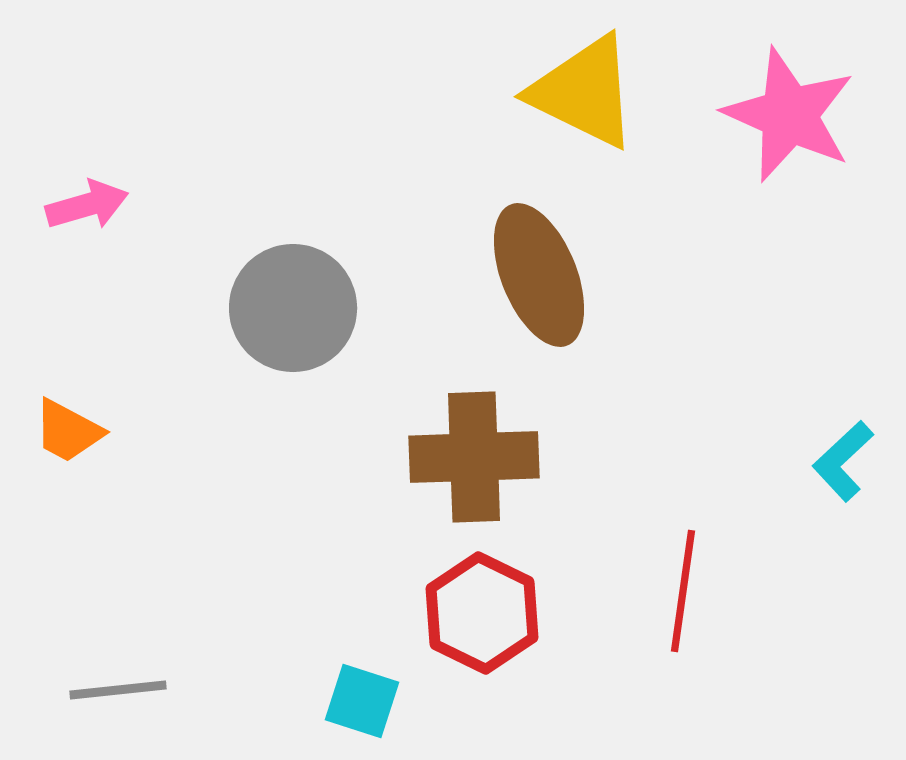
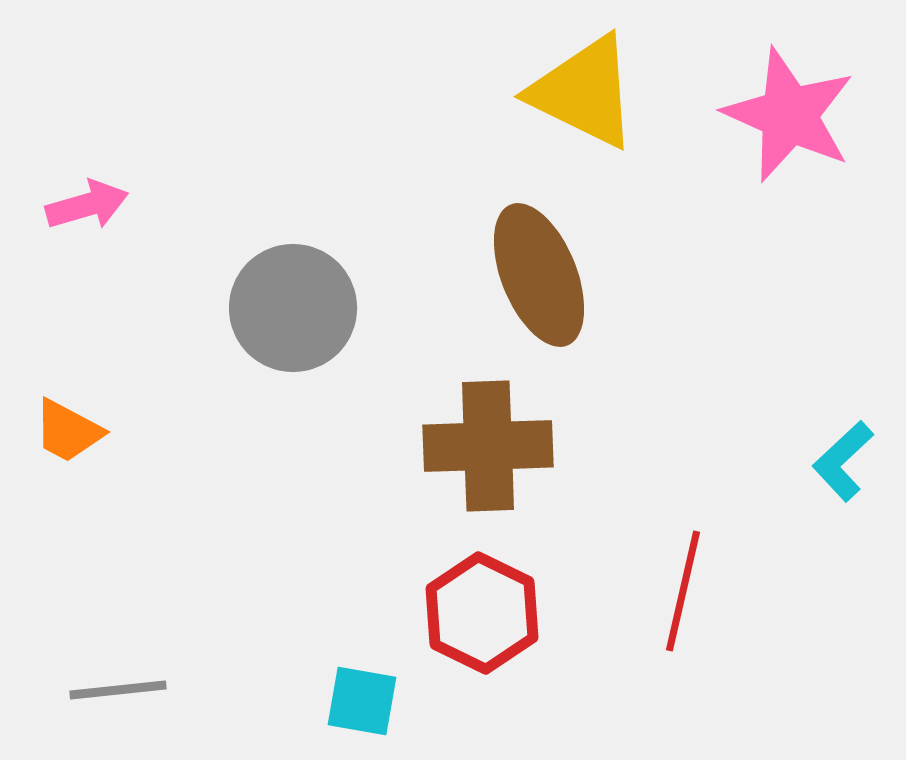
brown cross: moved 14 px right, 11 px up
red line: rotated 5 degrees clockwise
cyan square: rotated 8 degrees counterclockwise
